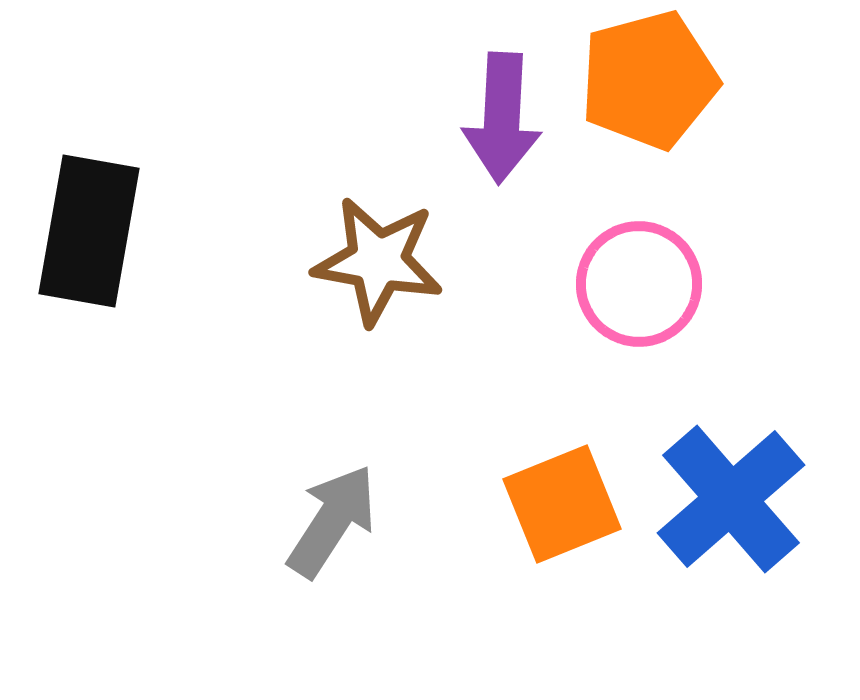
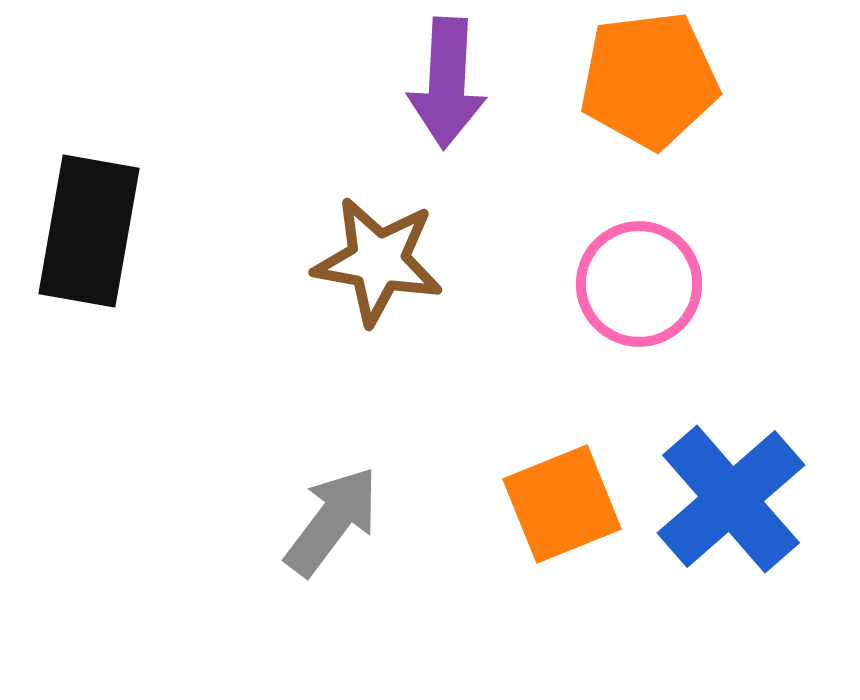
orange pentagon: rotated 8 degrees clockwise
purple arrow: moved 55 px left, 35 px up
gray arrow: rotated 4 degrees clockwise
